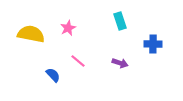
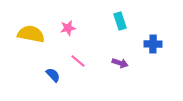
pink star: rotated 14 degrees clockwise
